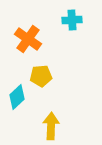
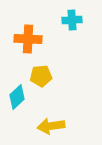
orange cross: rotated 32 degrees counterclockwise
yellow arrow: rotated 100 degrees counterclockwise
